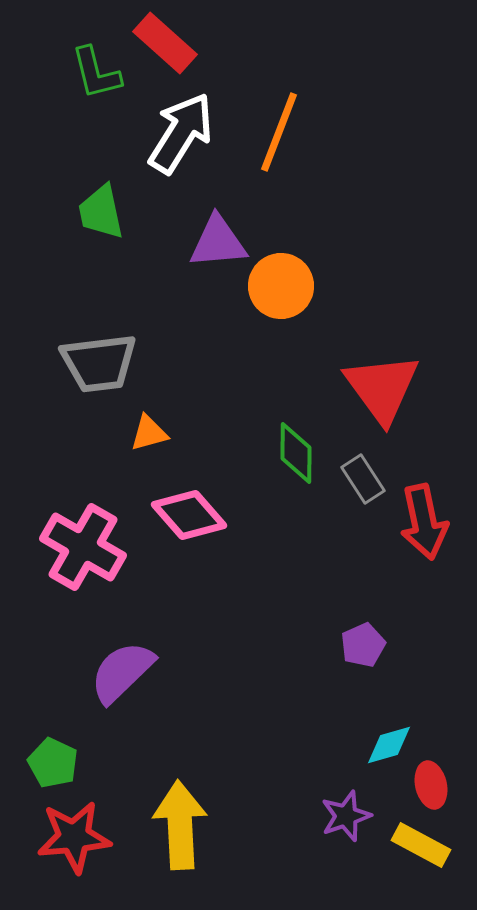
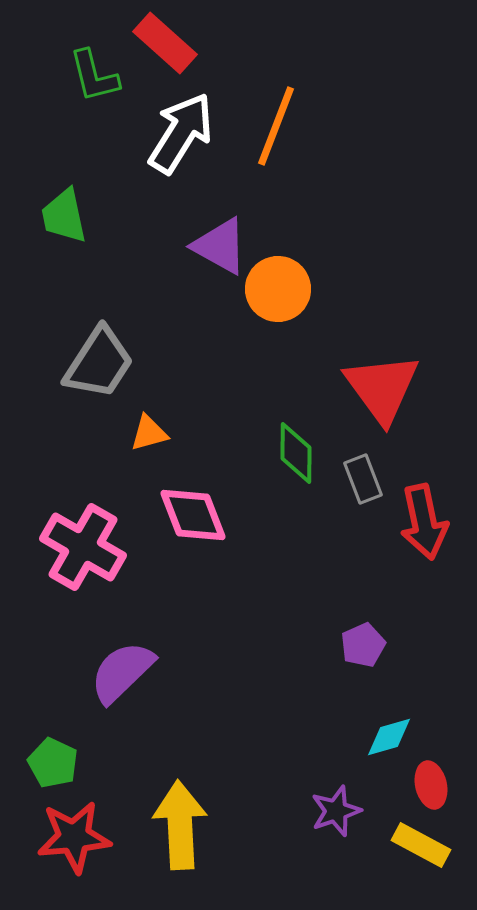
green L-shape: moved 2 px left, 3 px down
orange line: moved 3 px left, 6 px up
green trapezoid: moved 37 px left, 4 px down
purple triangle: moved 2 px right, 4 px down; rotated 34 degrees clockwise
orange circle: moved 3 px left, 3 px down
gray trapezoid: rotated 50 degrees counterclockwise
gray rectangle: rotated 12 degrees clockwise
pink diamond: moved 4 px right; rotated 20 degrees clockwise
cyan diamond: moved 8 px up
purple star: moved 10 px left, 5 px up
